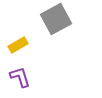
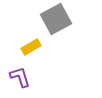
yellow rectangle: moved 13 px right, 2 px down
